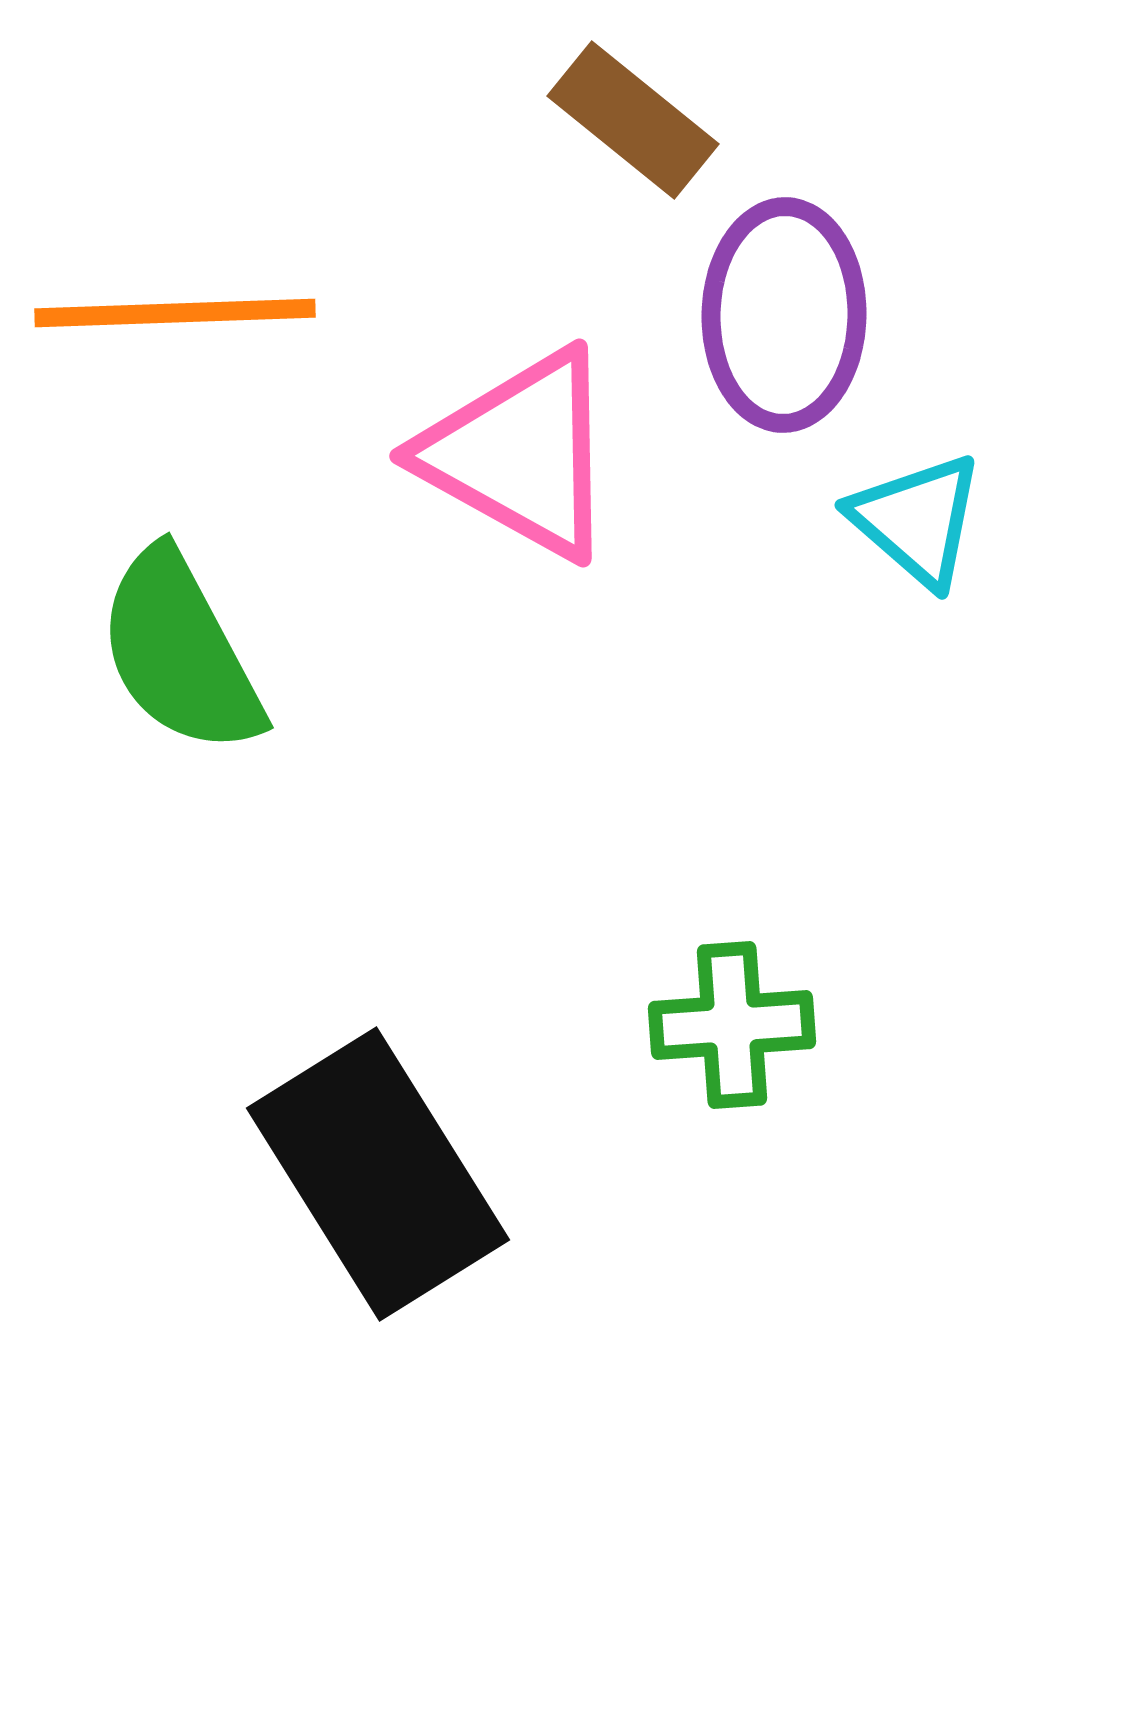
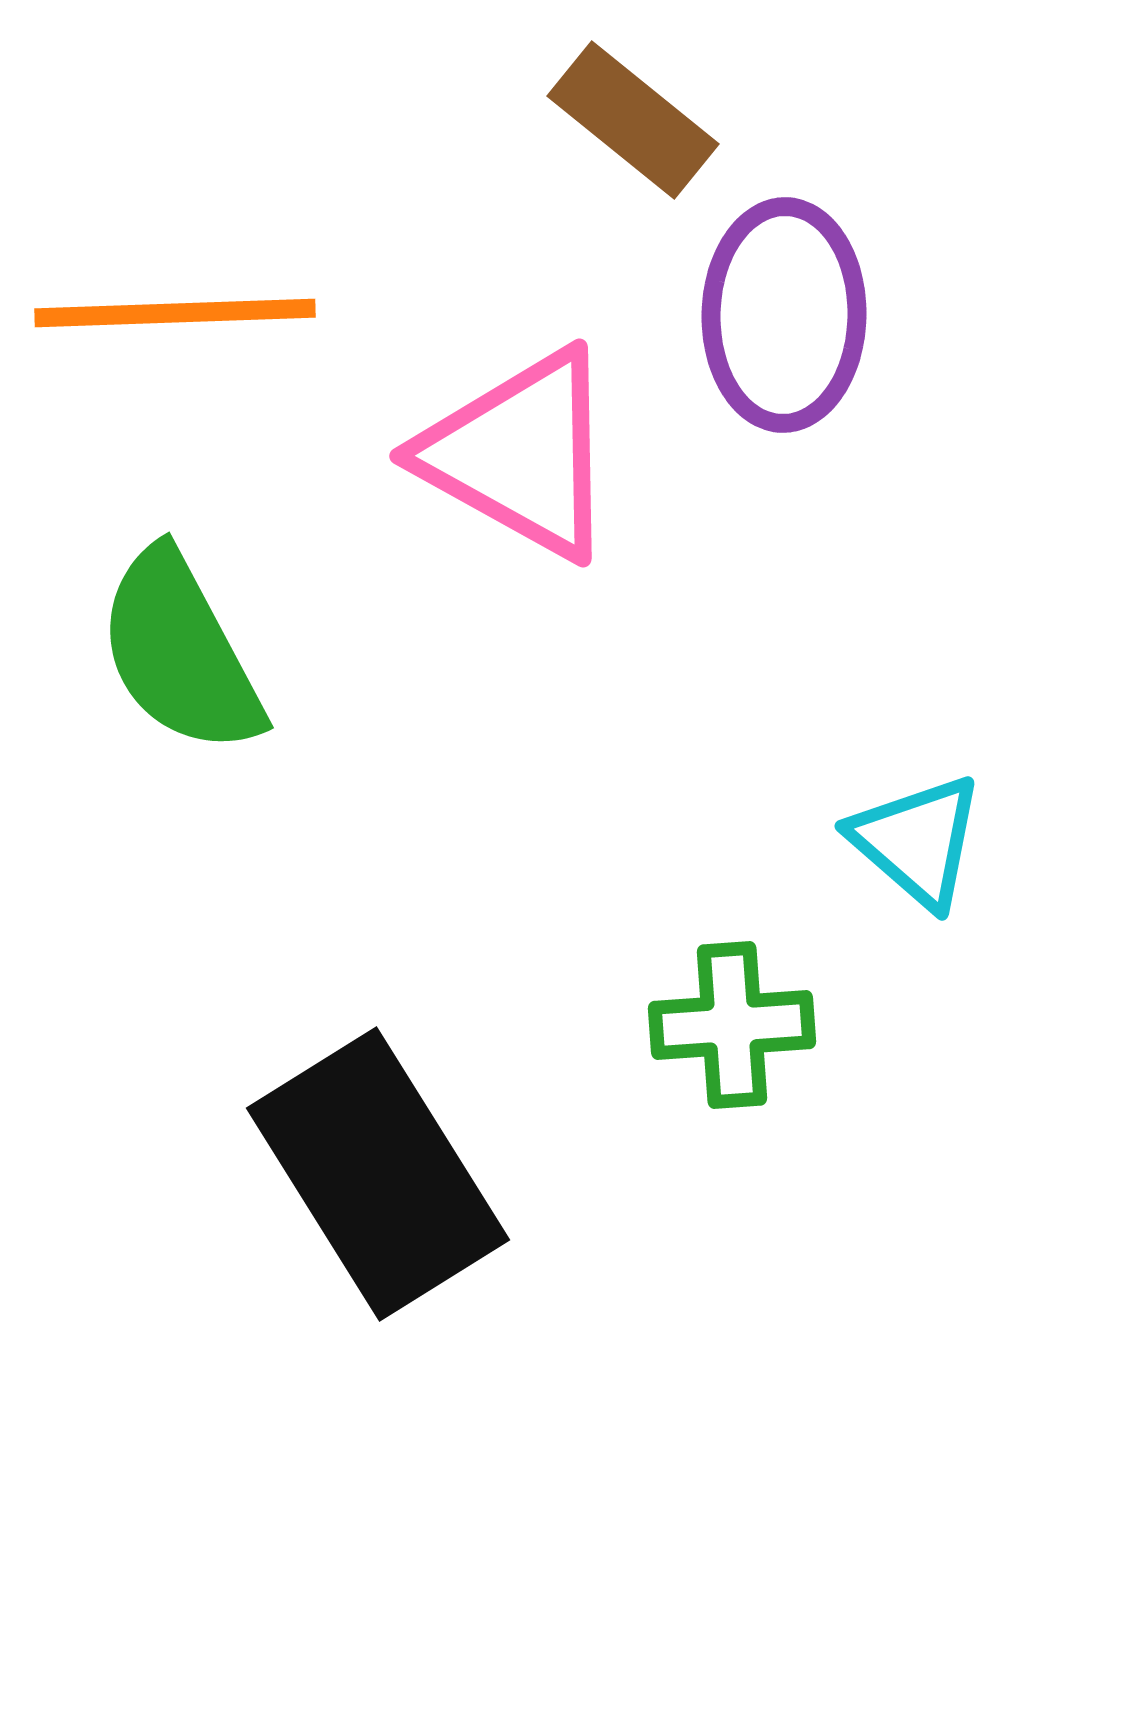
cyan triangle: moved 321 px down
